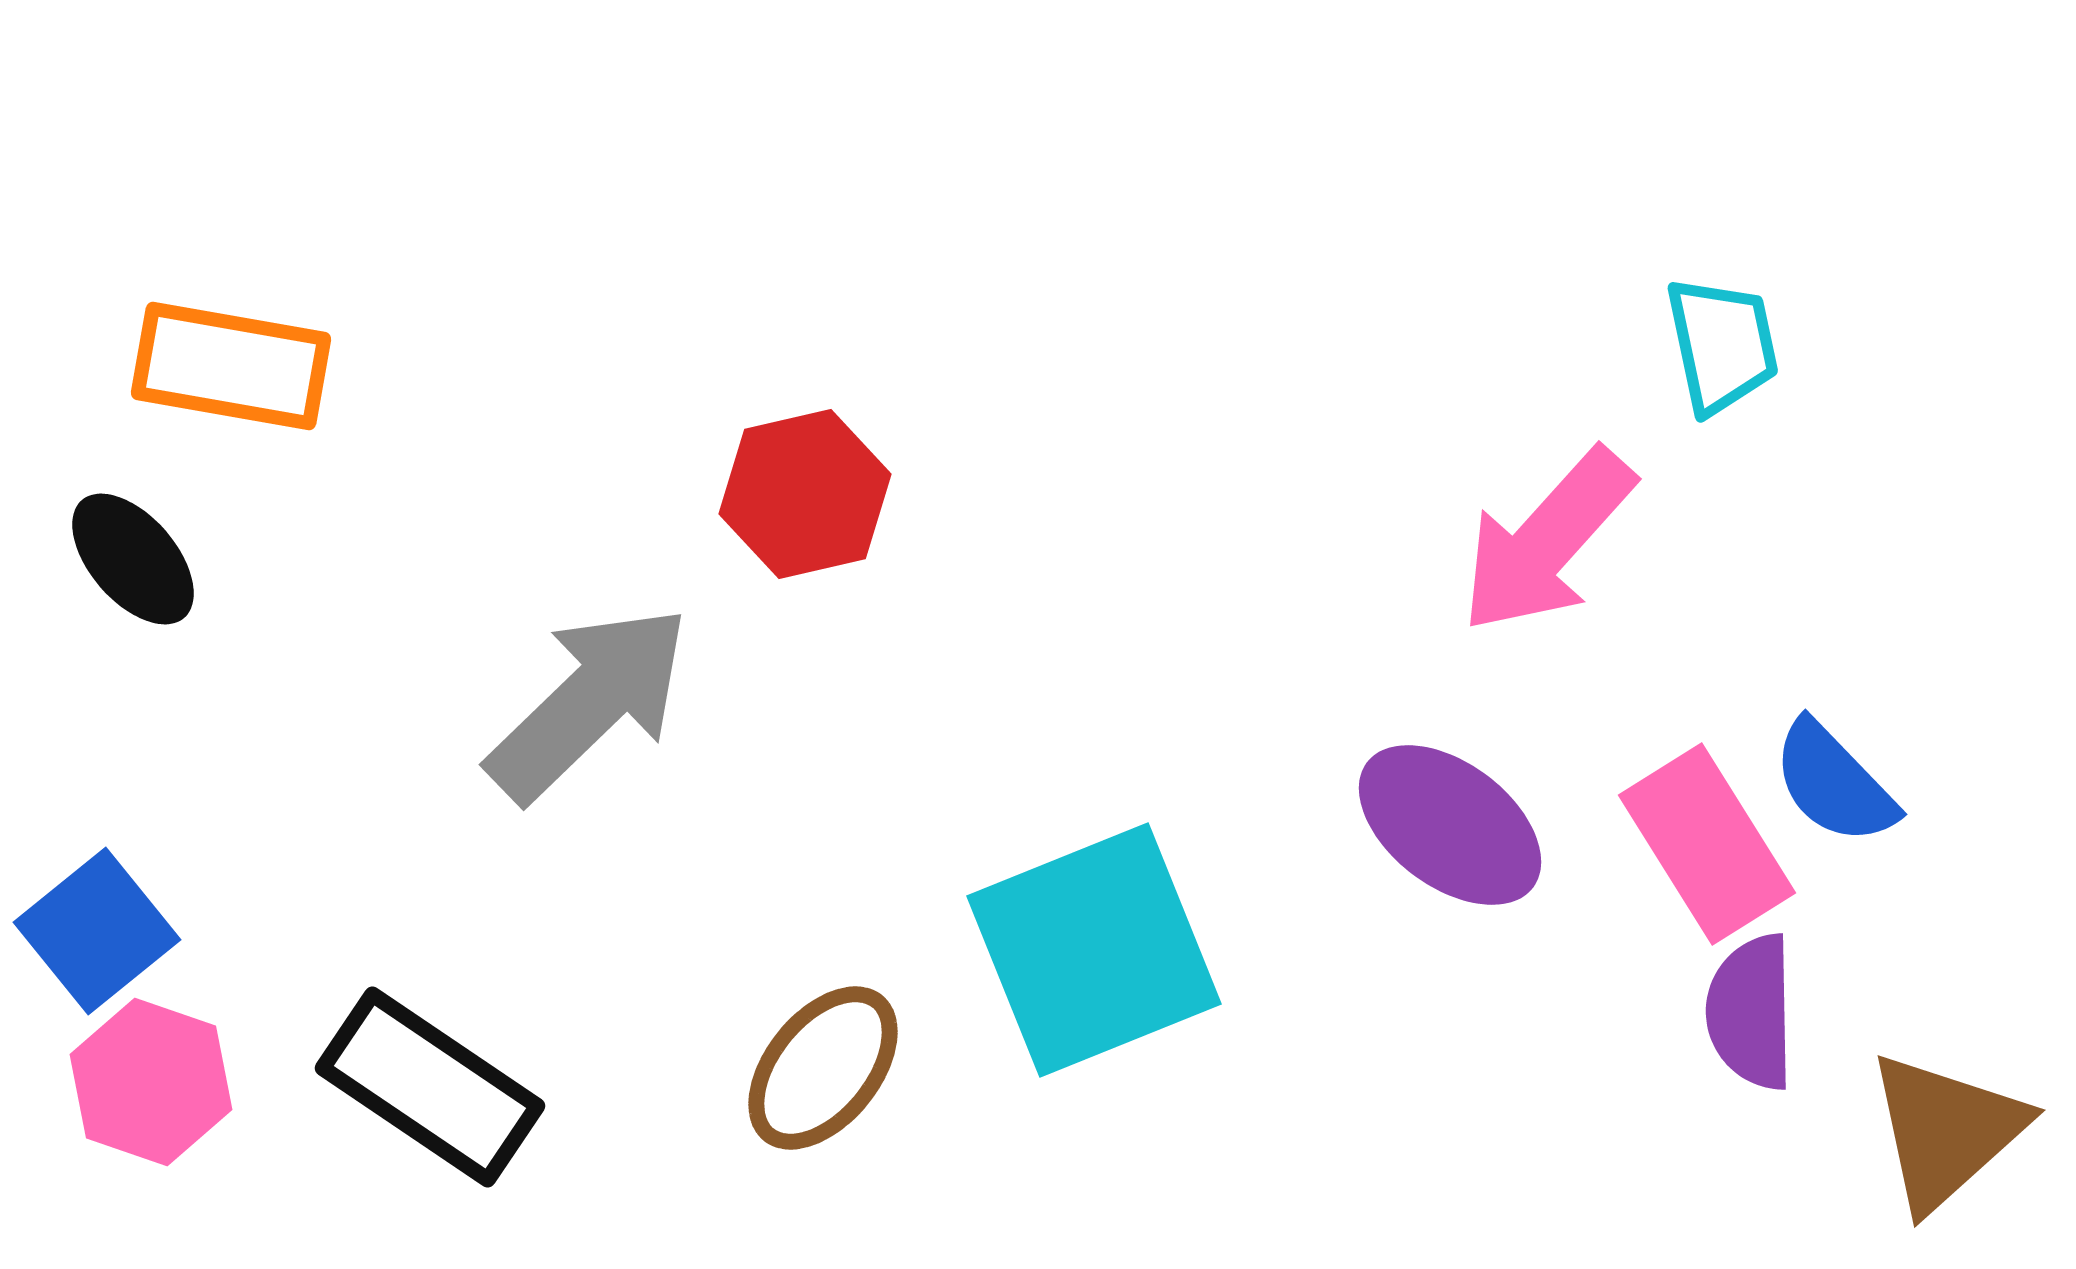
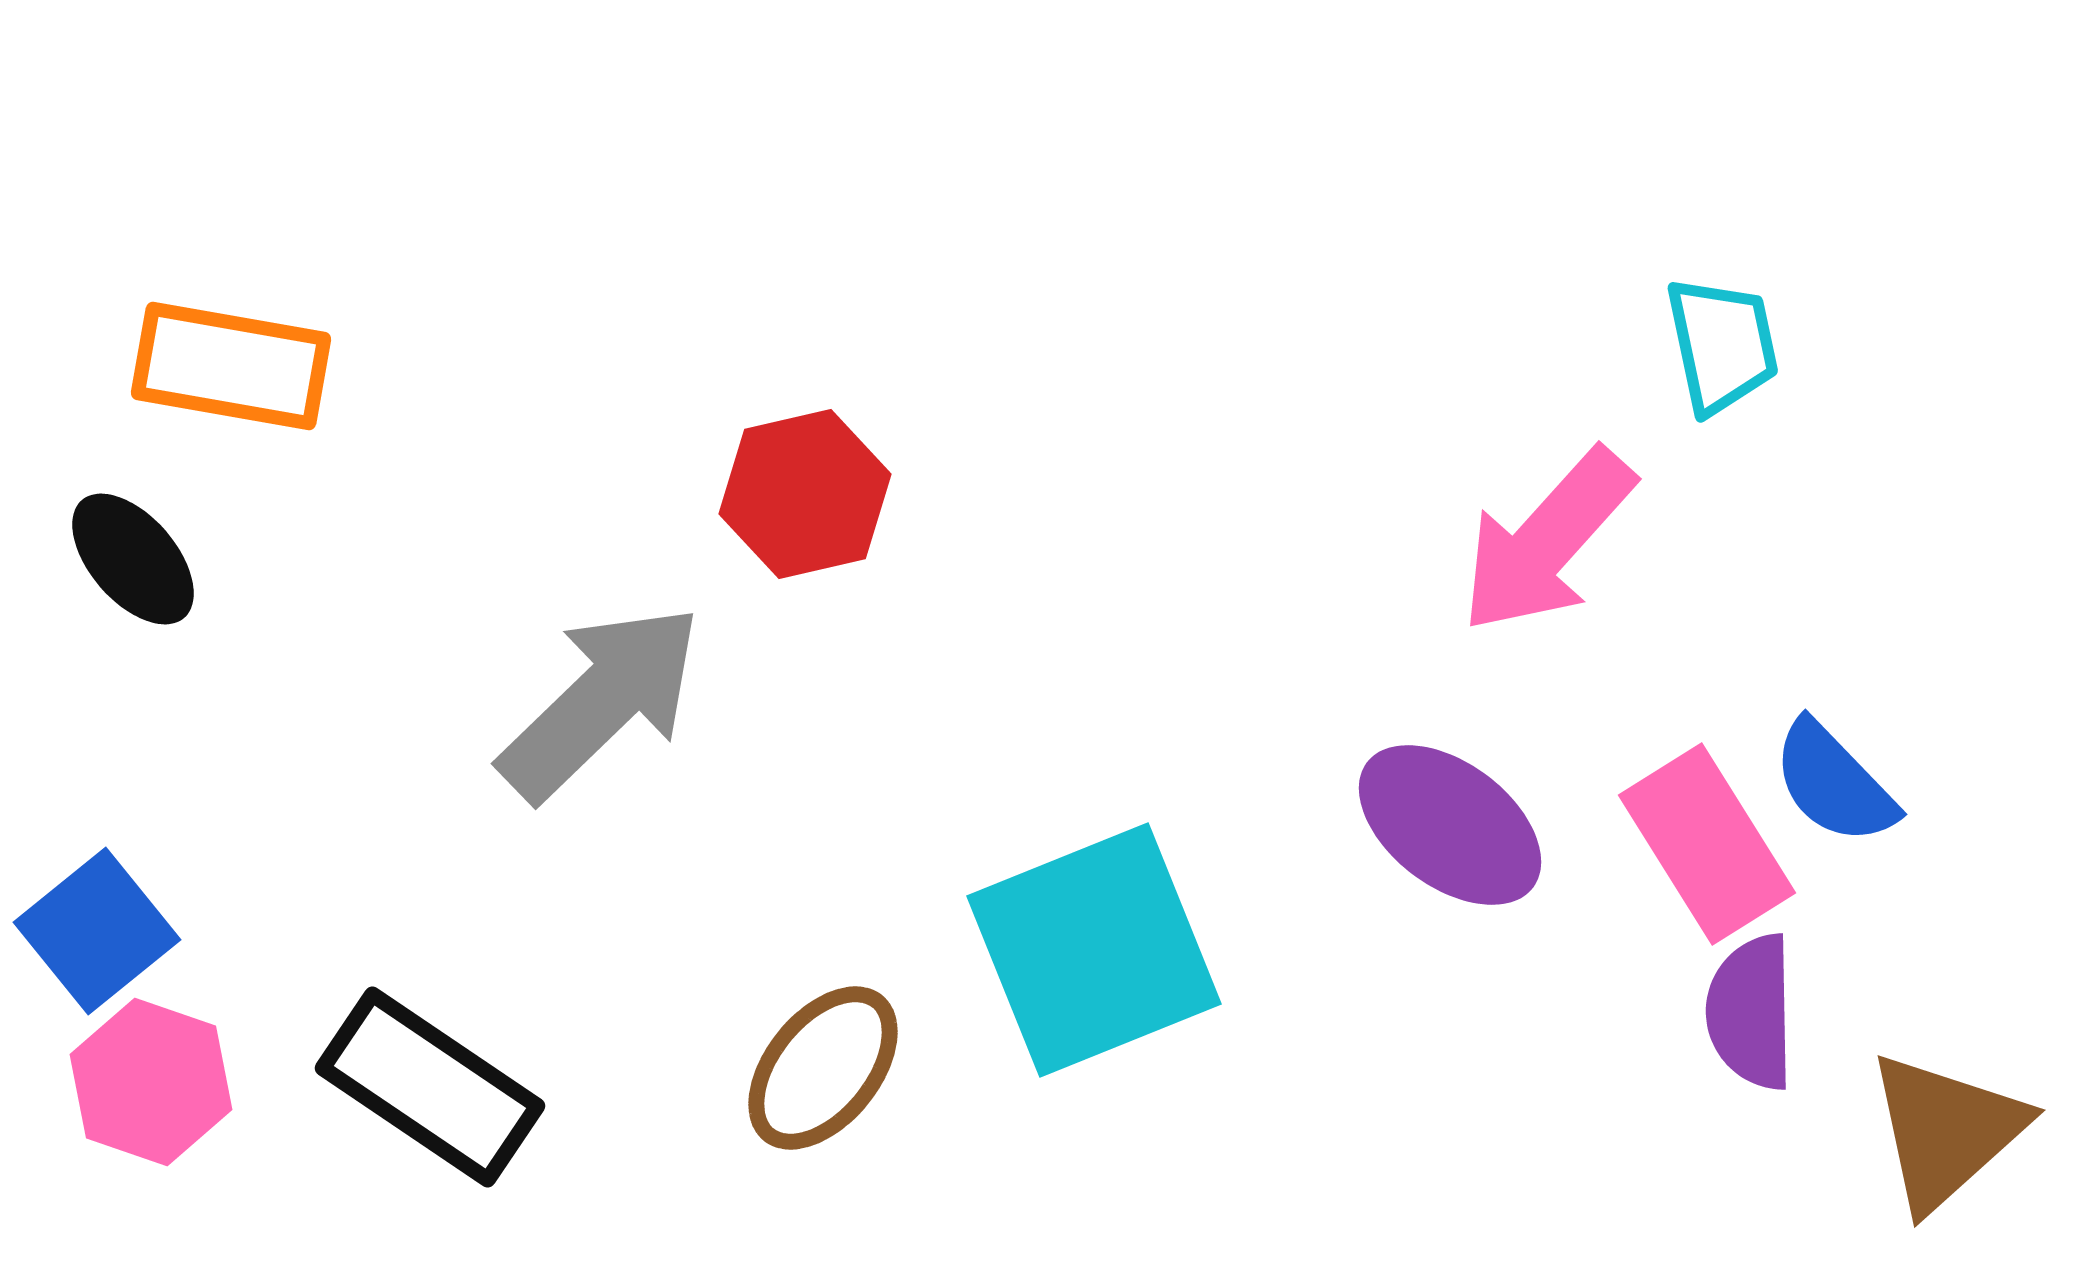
gray arrow: moved 12 px right, 1 px up
